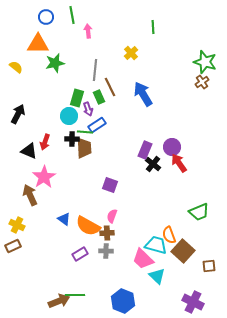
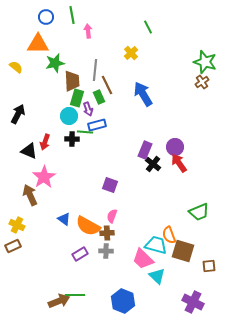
green line at (153, 27): moved 5 px left; rotated 24 degrees counterclockwise
brown line at (110, 87): moved 3 px left, 2 px up
blue rectangle at (97, 125): rotated 18 degrees clockwise
purple circle at (172, 147): moved 3 px right
brown trapezoid at (84, 148): moved 12 px left, 67 px up
brown square at (183, 251): rotated 25 degrees counterclockwise
